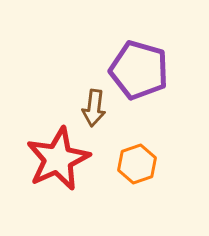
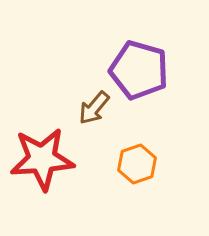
brown arrow: rotated 33 degrees clockwise
red star: moved 16 px left; rotated 20 degrees clockwise
